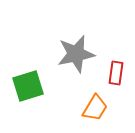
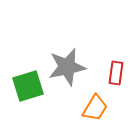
gray star: moved 9 px left, 13 px down
